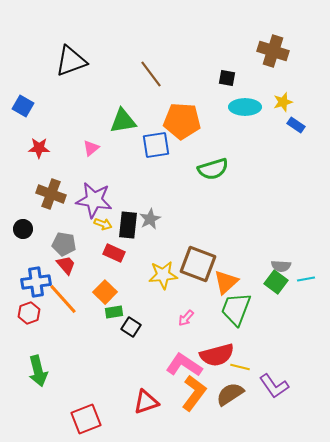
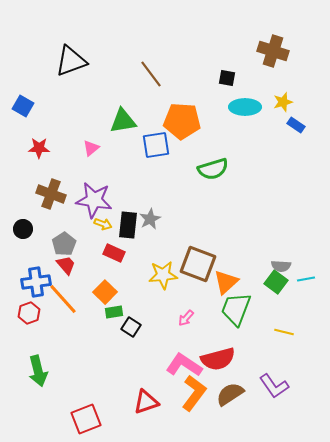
gray pentagon at (64, 244): rotated 30 degrees clockwise
red semicircle at (217, 355): moved 1 px right, 4 px down
yellow line at (240, 367): moved 44 px right, 35 px up
